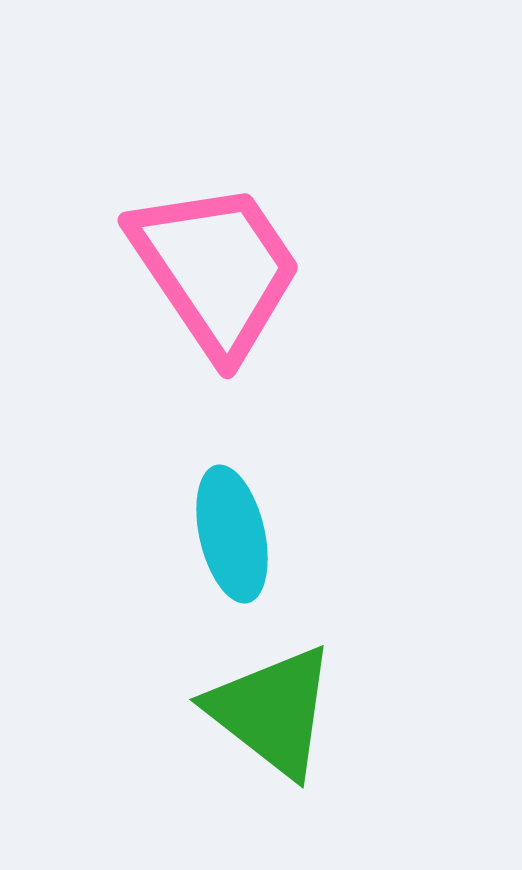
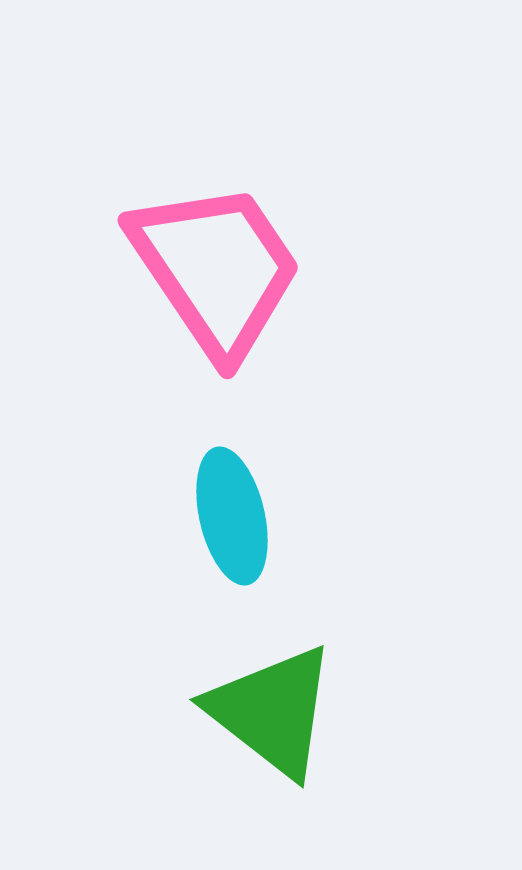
cyan ellipse: moved 18 px up
